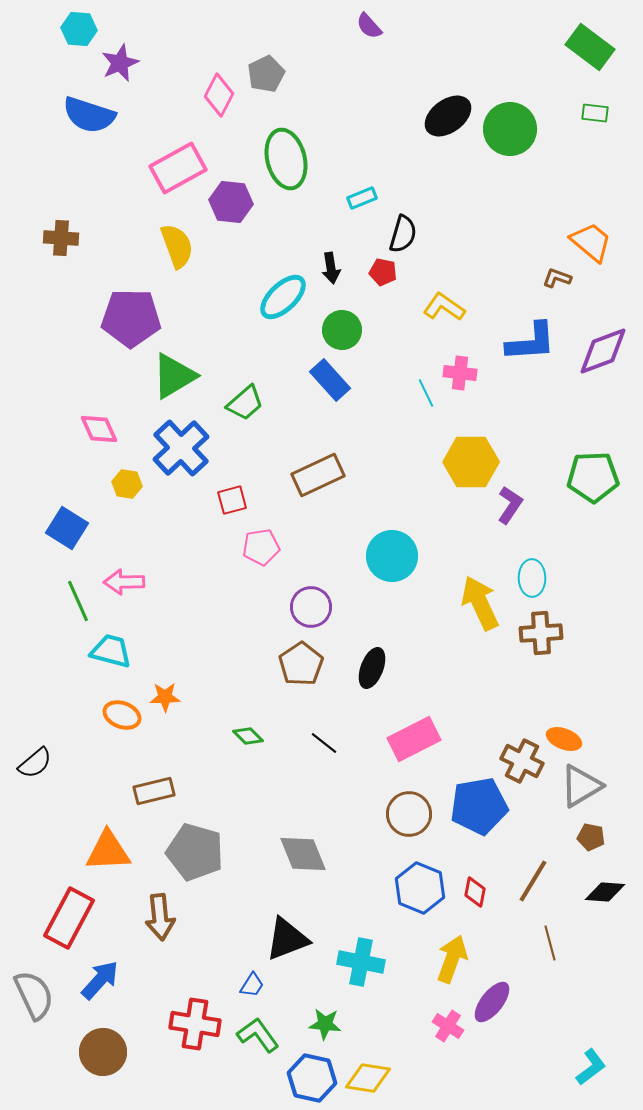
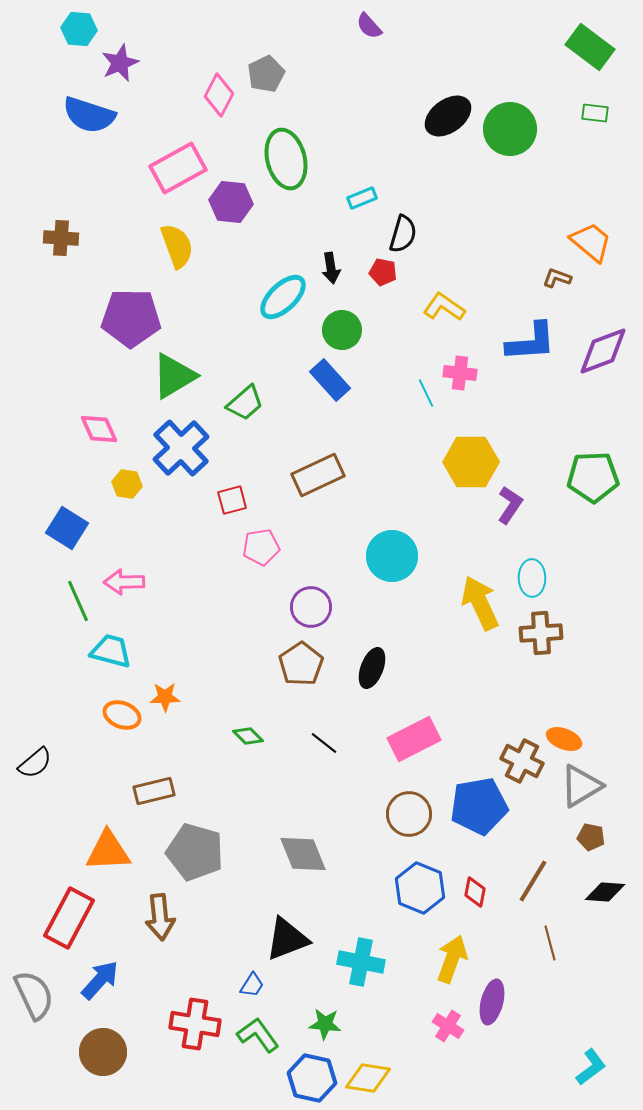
purple ellipse at (492, 1002): rotated 24 degrees counterclockwise
